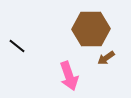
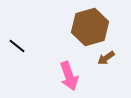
brown hexagon: moved 1 px left, 2 px up; rotated 15 degrees counterclockwise
